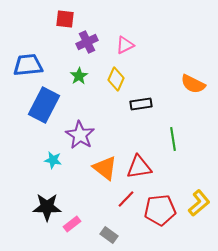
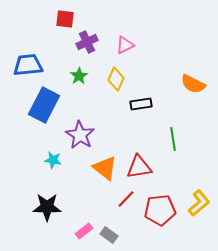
pink rectangle: moved 12 px right, 7 px down
